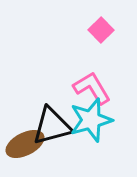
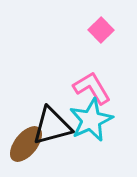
cyan star: rotated 9 degrees counterclockwise
brown ellipse: moved 1 px right; rotated 24 degrees counterclockwise
